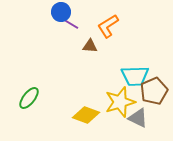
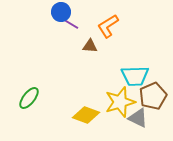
brown pentagon: moved 1 px left, 5 px down
